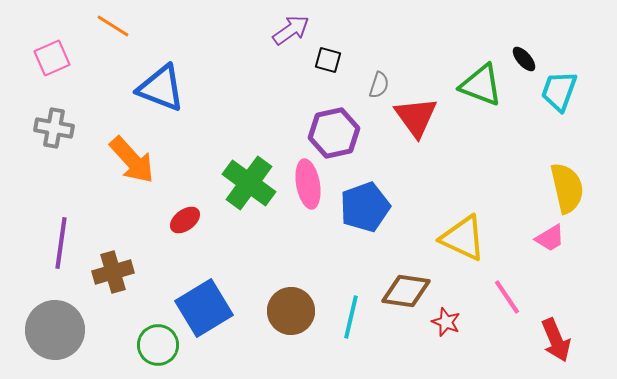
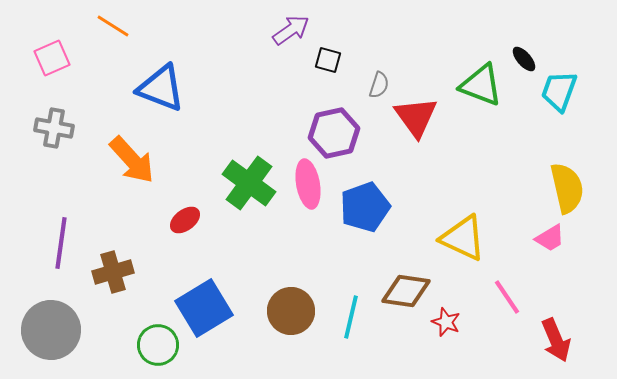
gray circle: moved 4 px left
